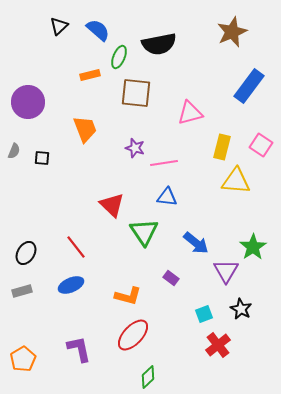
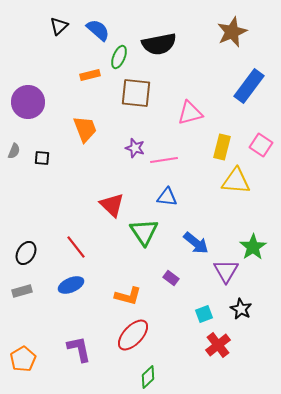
pink line: moved 3 px up
